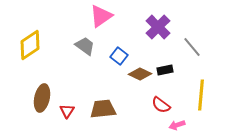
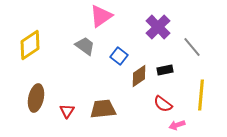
brown diamond: moved 1 px left, 2 px down; rotated 60 degrees counterclockwise
brown ellipse: moved 6 px left
red semicircle: moved 2 px right, 1 px up
